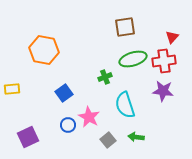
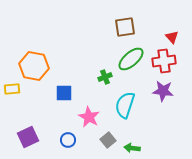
red triangle: rotated 24 degrees counterclockwise
orange hexagon: moved 10 px left, 16 px down
green ellipse: moved 2 px left; rotated 24 degrees counterclockwise
blue square: rotated 36 degrees clockwise
cyan semicircle: rotated 36 degrees clockwise
blue circle: moved 15 px down
green arrow: moved 4 px left, 11 px down
